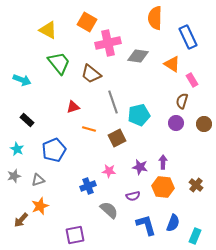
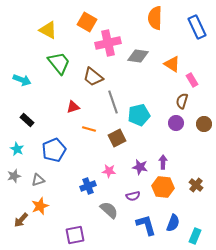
blue rectangle: moved 9 px right, 10 px up
brown trapezoid: moved 2 px right, 3 px down
